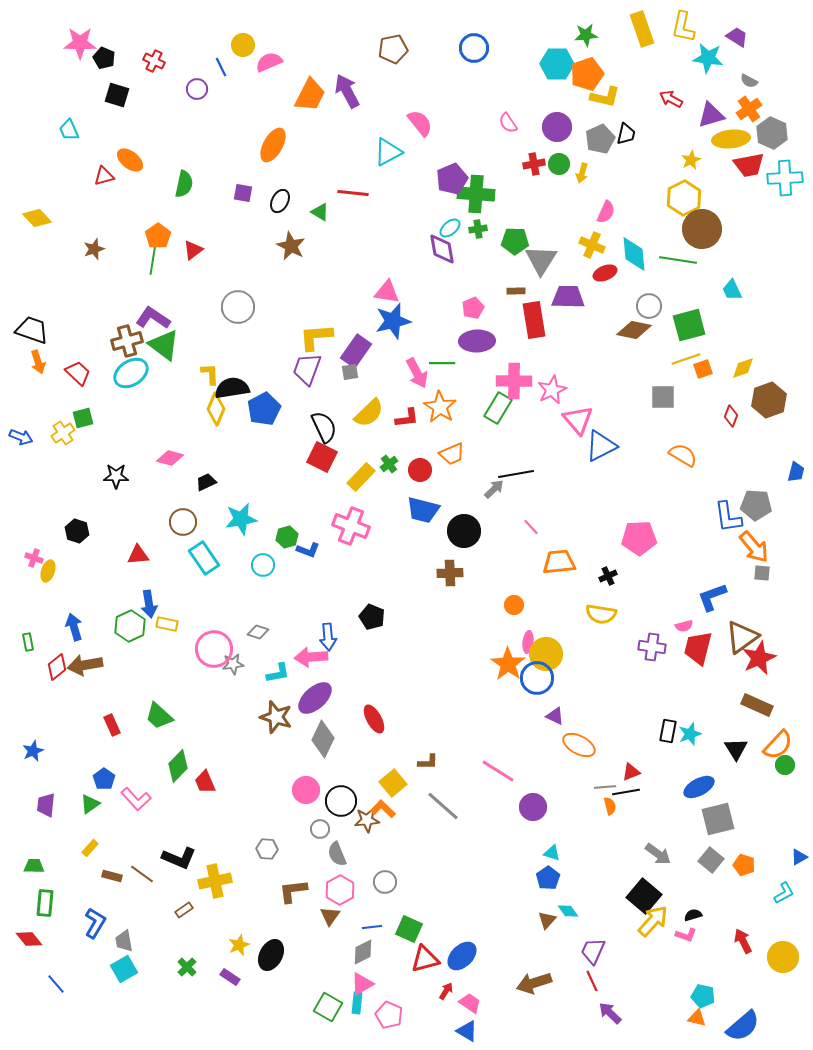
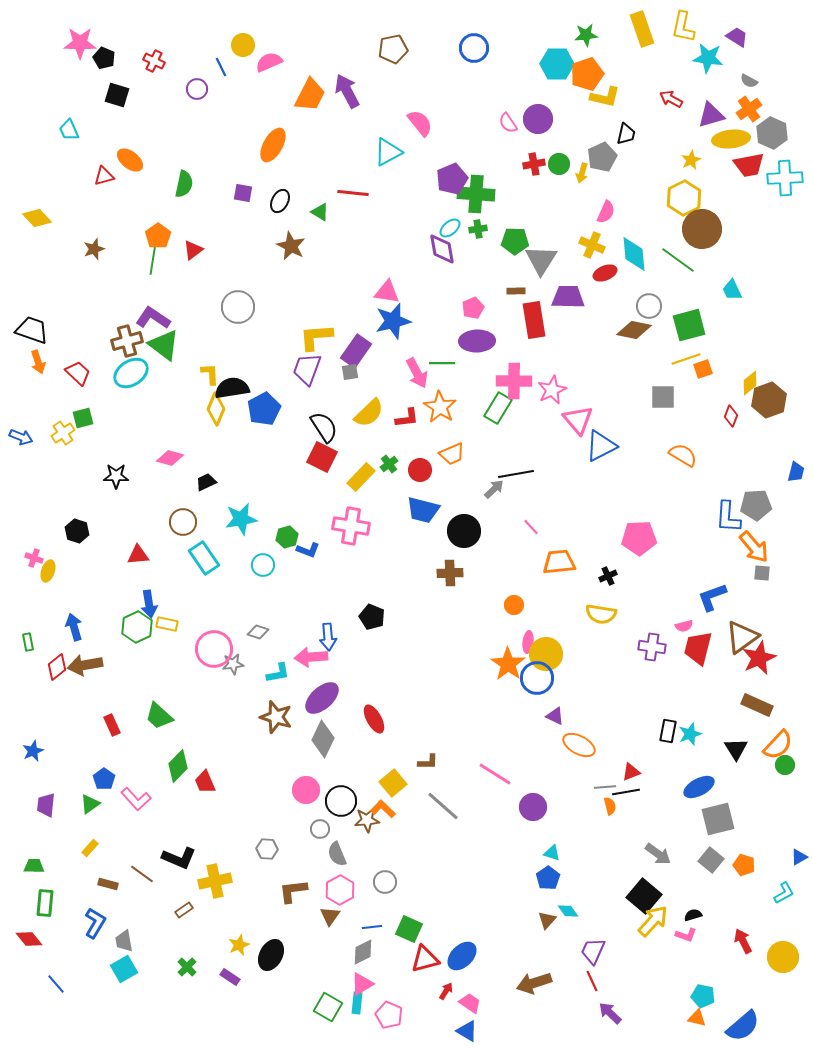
purple circle at (557, 127): moved 19 px left, 8 px up
gray pentagon at (600, 139): moved 2 px right, 18 px down
green line at (678, 260): rotated 27 degrees clockwise
yellow diamond at (743, 368): moved 7 px right, 15 px down; rotated 20 degrees counterclockwise
black semicircle at (324, 427): rotated 8 degrees counterclockwise
gray pentagon at (756, 505): rotated 8 degrees counterclockwise
blue L-shape at (728, 517): rotated 12 degrees clockwise
pink cross at (351, 526): rotated 12 degrees counterclockwise
green hexagon at (130, 626): moved 7 px right, 1 px down
purple ellipse at (315, 698): moved 7 px right
pink line at (498, 771): moved 3 px left, 3 px down
brown rectangle at (112, 876): moved 4 px left, 8 px down
